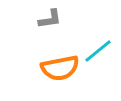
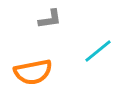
orange semicircle: moved 27 px left, 4 px down
